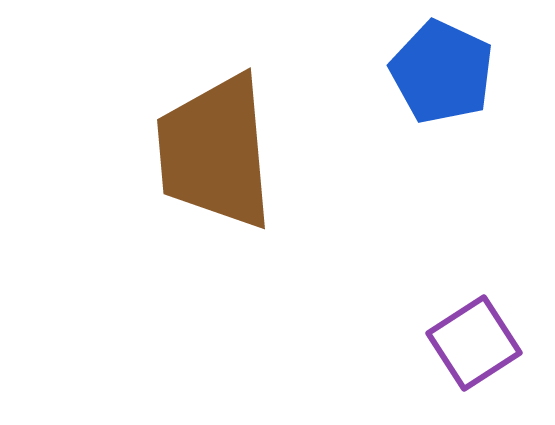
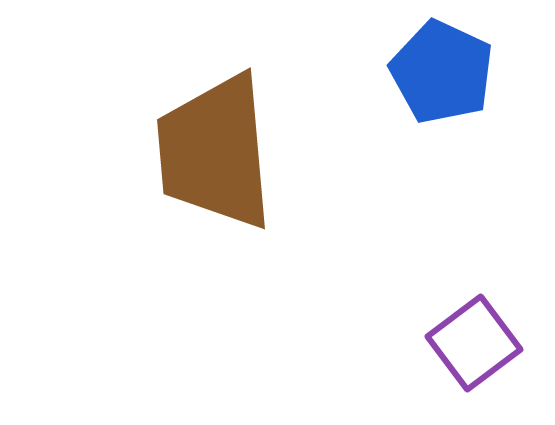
purple square: rotated 4 degrees counterclockwise
